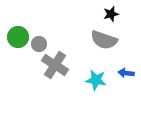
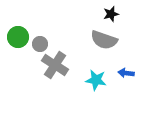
gray circle: moved 1 px right
